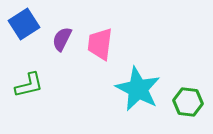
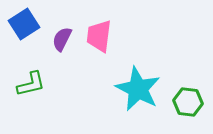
pink trapezoid: moved 1 px left, 8 px up
green L-shape: moved 2 px right, 1 px up
